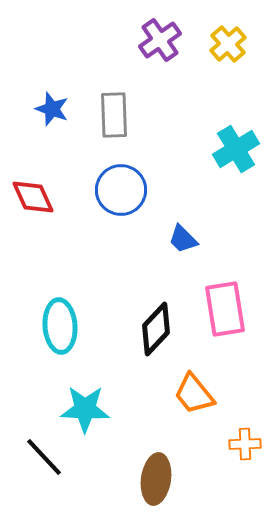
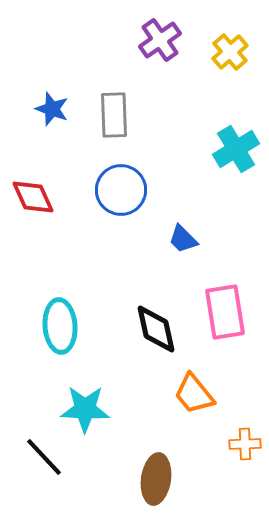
yellow cross: moved 2 px right, 8 px down
pink rectangle: moved 3 px down
black diamond: rotated 56 degrees counterclockwise
